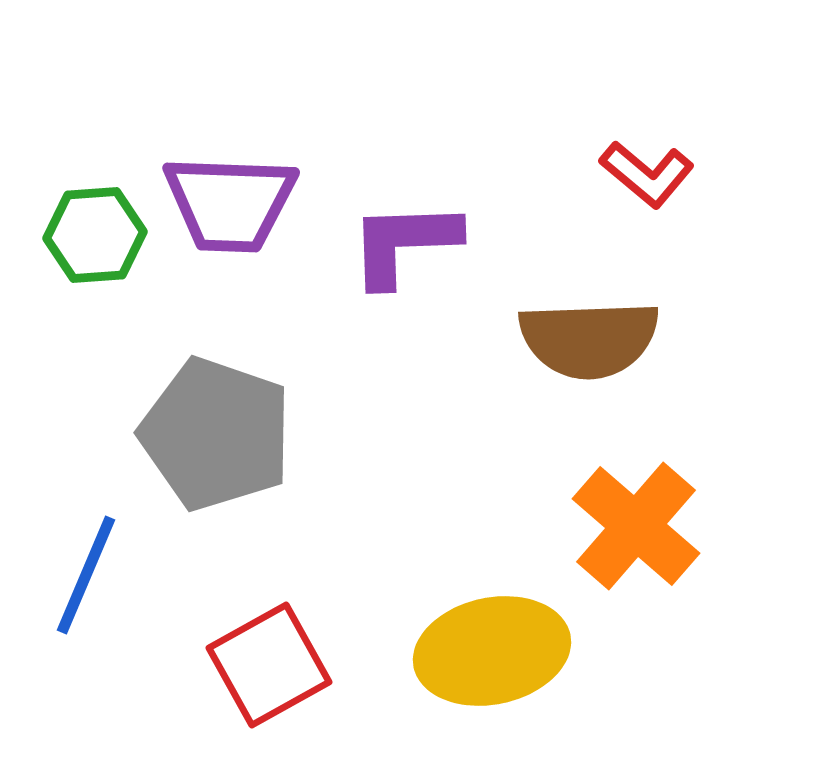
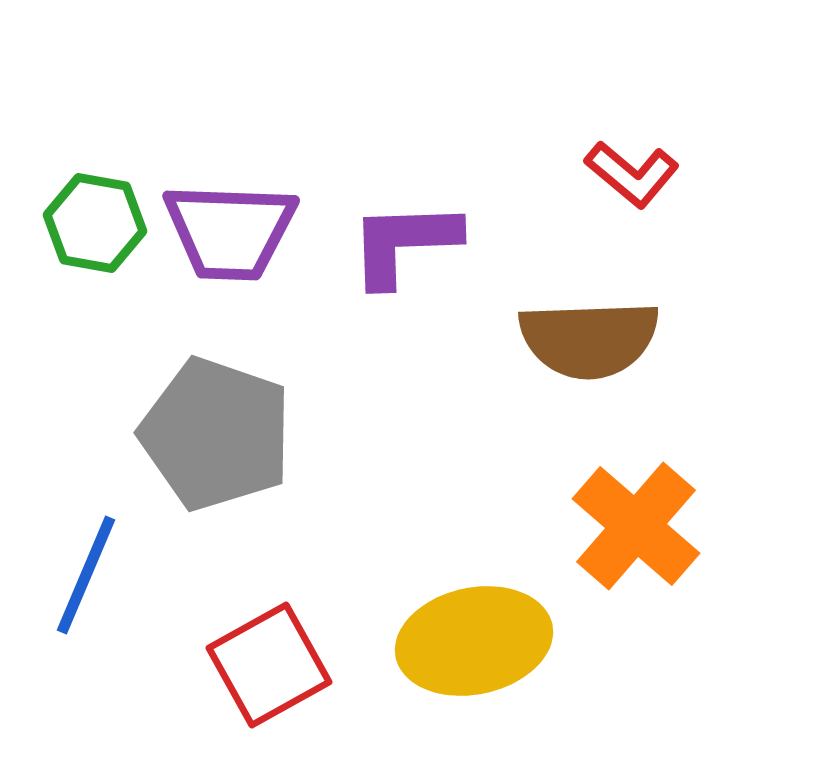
red L-shape: moved 15 px left
purple trapezoid: moved 28 px down
green hexagon: moved 12 px up; rotated 14 degrees clockwise
yellow ellipse: moved 18 px left, 10 px up
